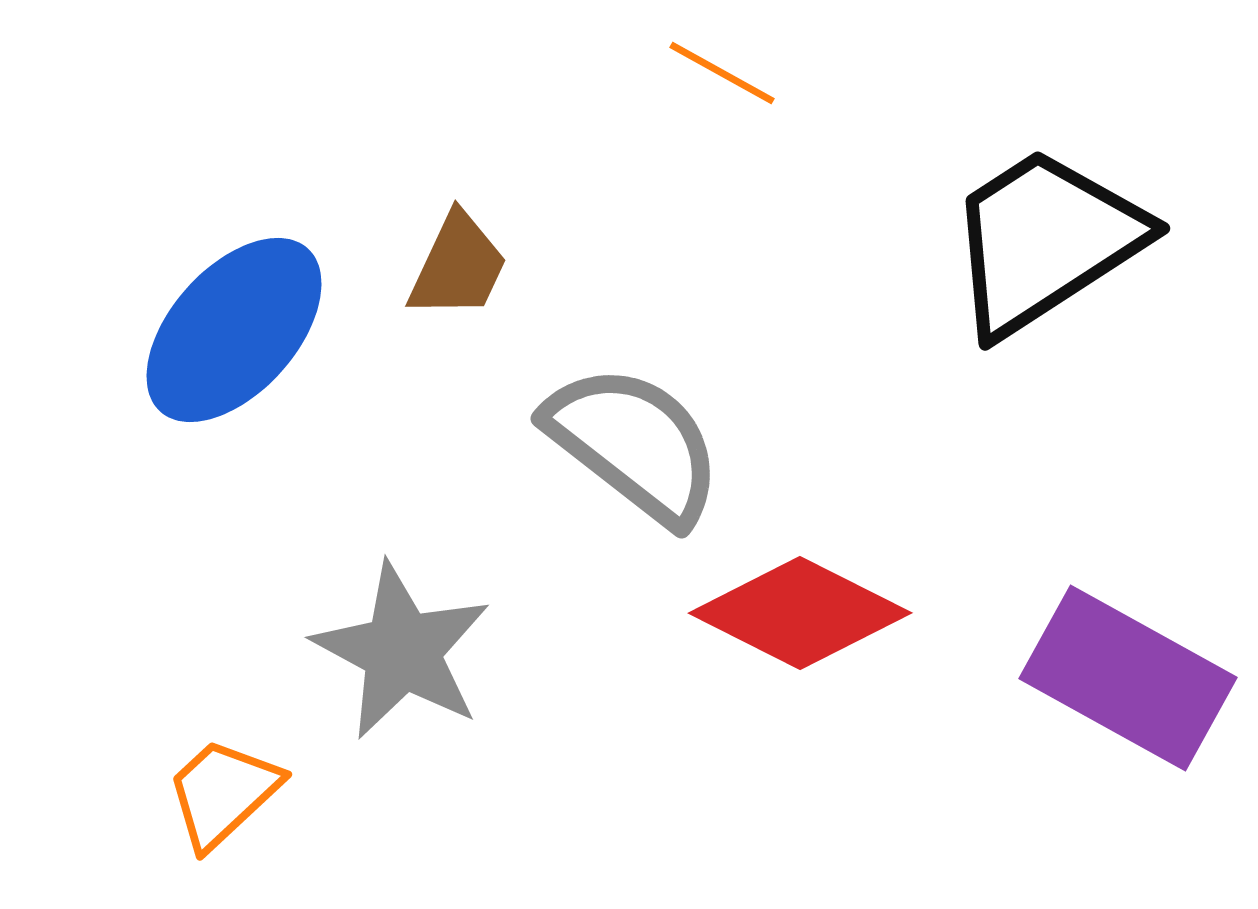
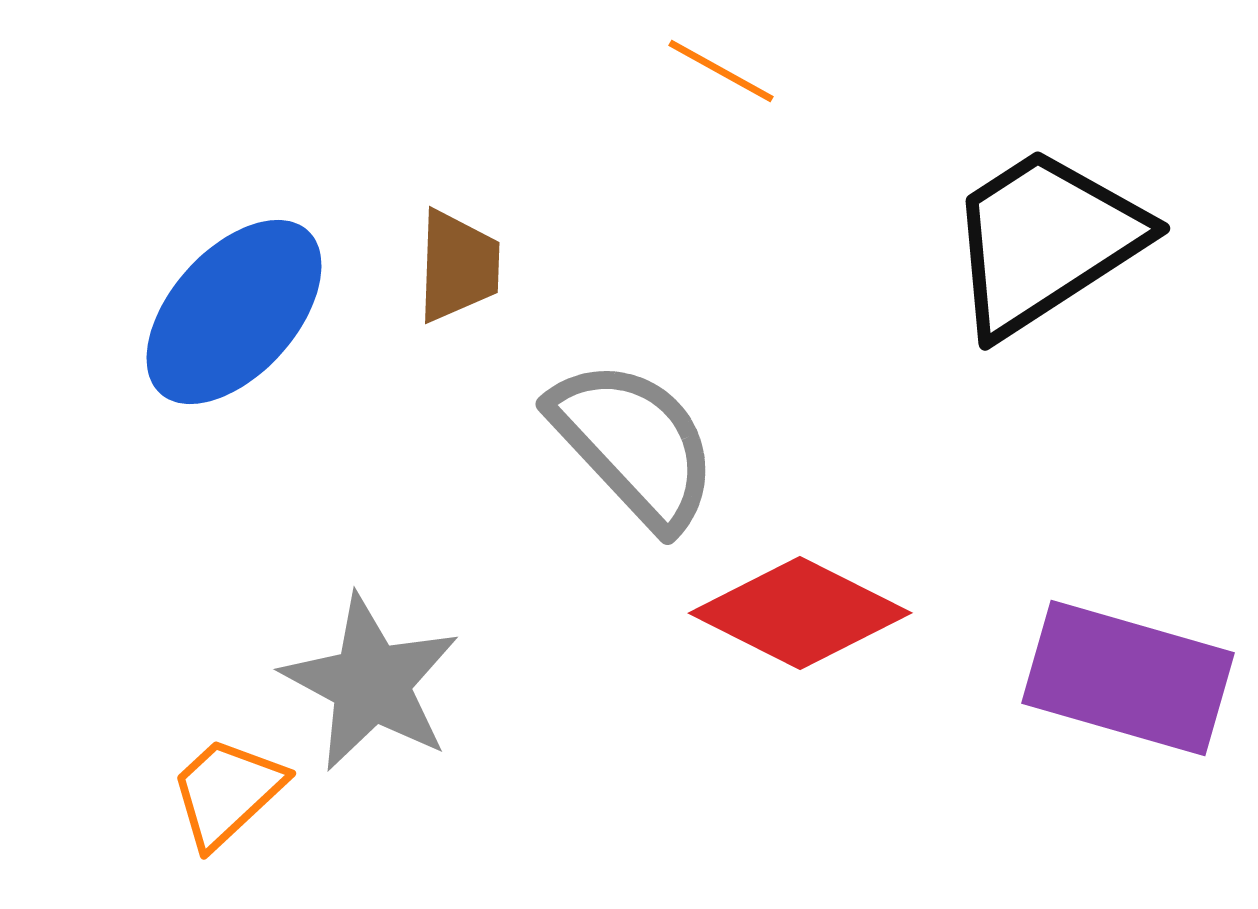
orange line: moved 1 px left, 2 px up
brown trapezoid: rotated 23 degrees counterclockwise
blue ellipse: moved 18 px up
gray semicircle: rotated 9 degrees clockwise
gray star: moved 31 px left, 32 px down
purple rectangle: rotated 13 degrees counterclockwise
orange trapezoid: moved 4 px right, 1 px up
